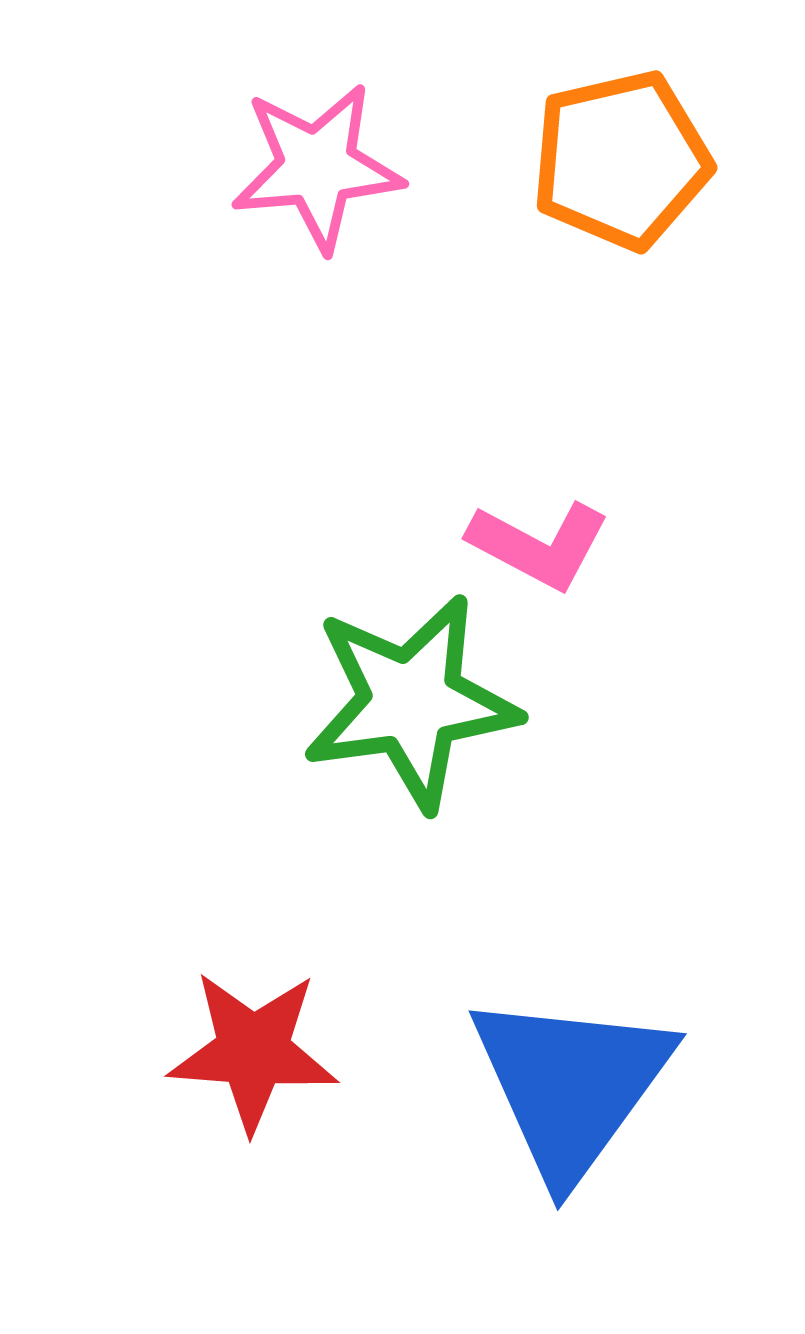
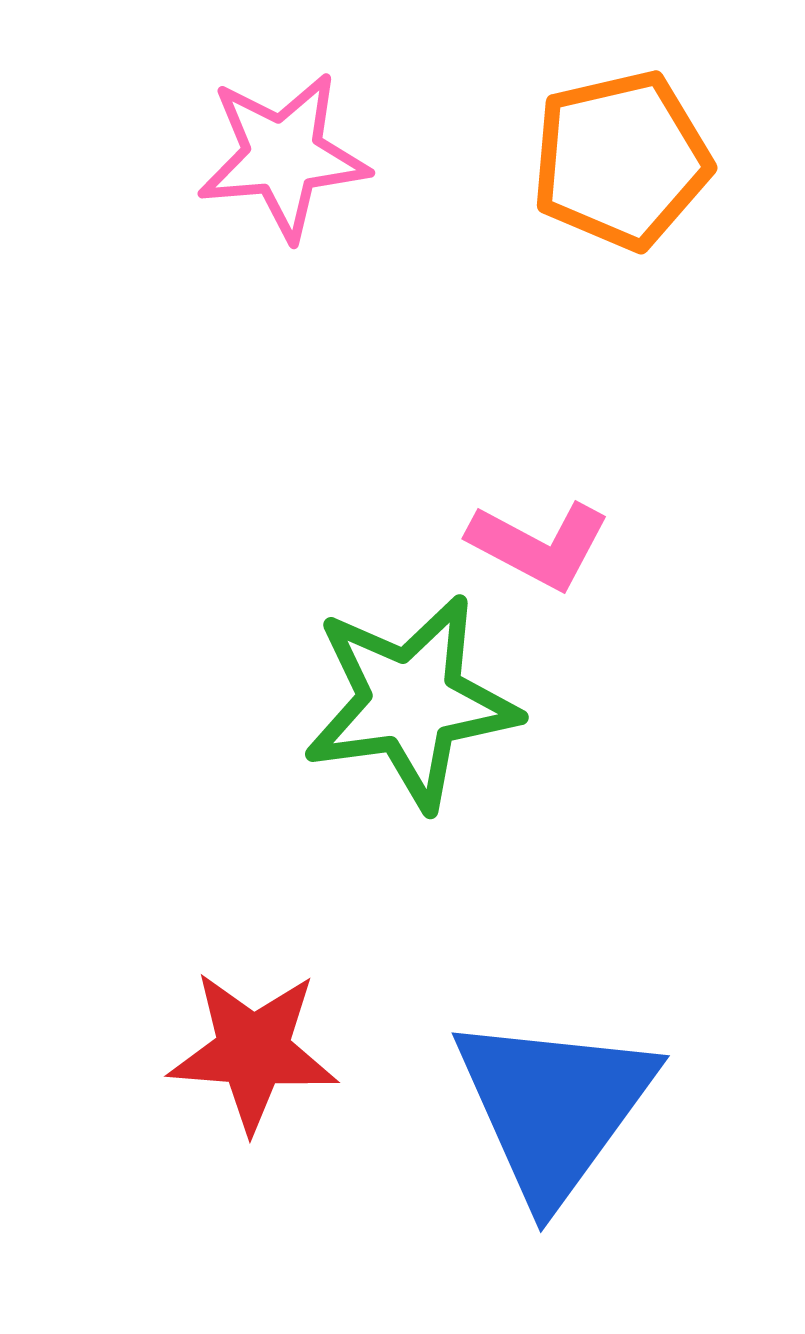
pink star: moved 34 px left, 11 px up
blue triangle: moved 17 px left, 22 px down
